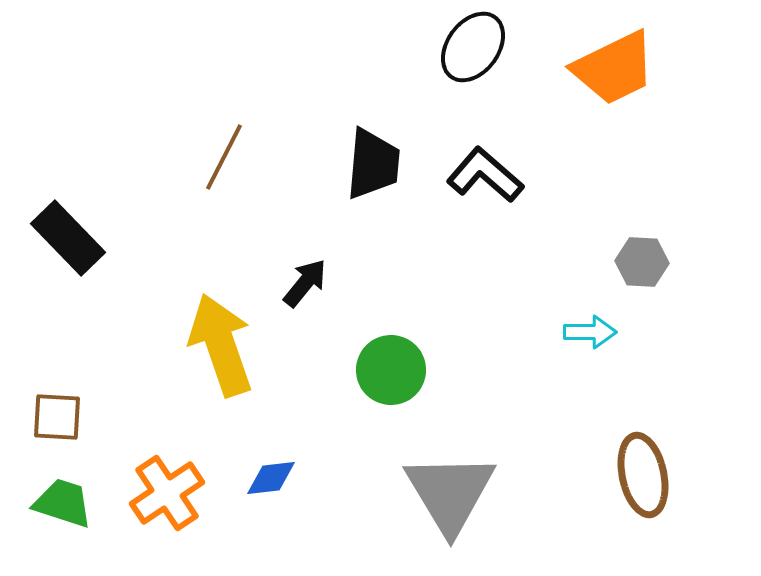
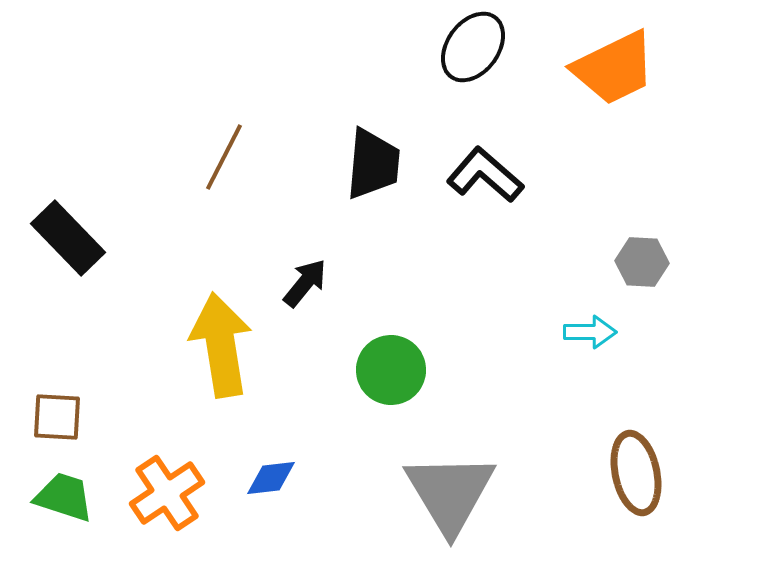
yellow arrow: rotated 10 degrees clockwise
brown ellipse: moved 7 px left, 2 px up
green trapezoid: moved 1 px right, 6 px up
